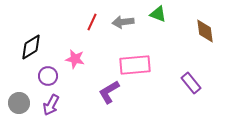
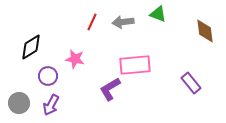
purple L-shape: moved 1 px right, 3 px up
